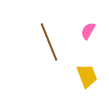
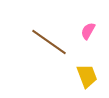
brown line: rotated 33 degrees counterclockwise
